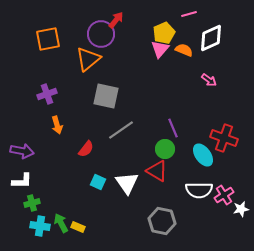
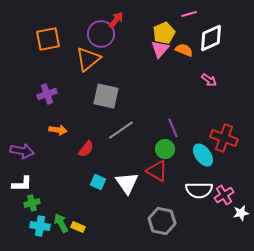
orange arrow: moved 1 px right, 5 px down; rotated 66 degrees counterclockwise
white L-shape: moved 3 px down
white star: moved 4 px down
